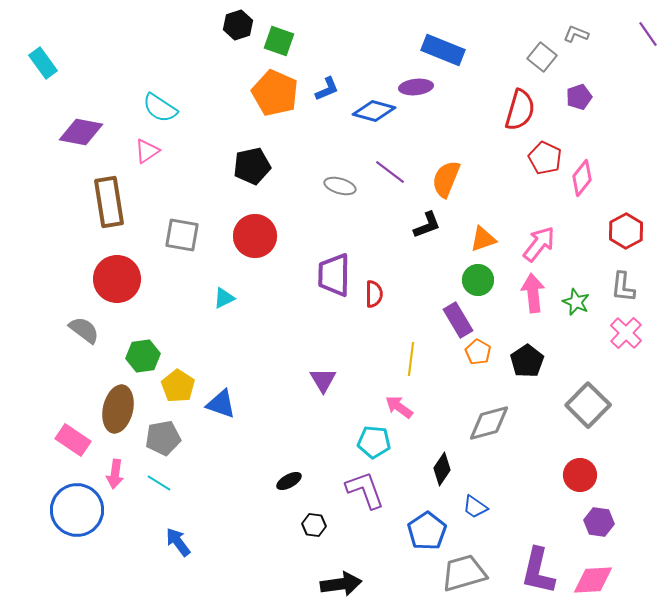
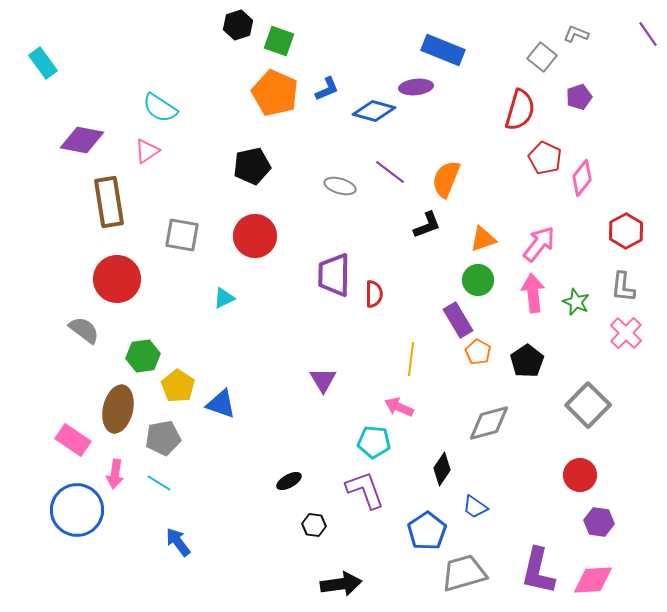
purple diamond at (81, 132): moved 1 px right, 8 px down
pink arrow at (399, 407): rotated 12 degrees counterclockwise
